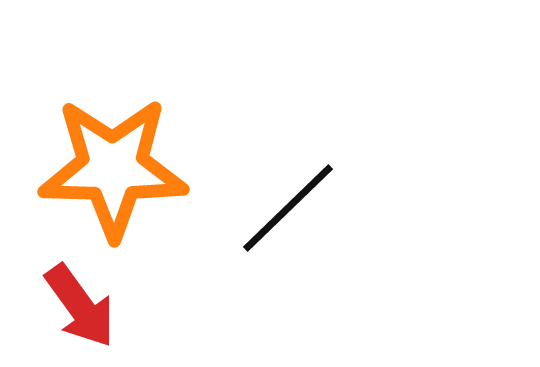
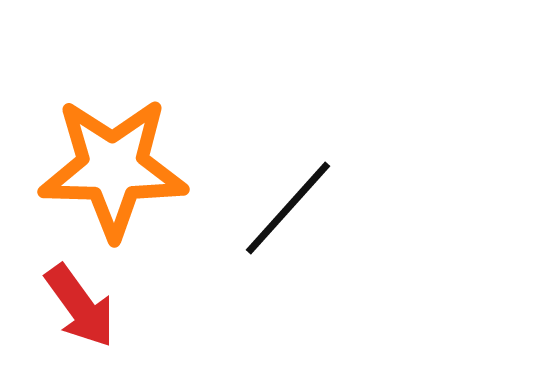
black line: rotated 4 degrees counterclockwise
